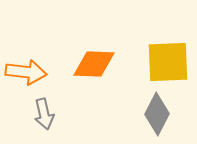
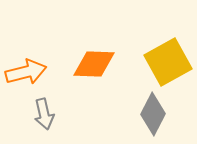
yellow square: rotated 27 degrees counterclockwise
orange arrow: rotated 21 degrees counterclockwise
gray diamond: moved 4 px left
